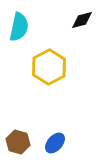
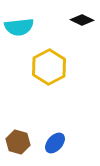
black diamond: rotated 40 degrees clockwise
cyan semicircle: rotated 72 degrees clockwise
